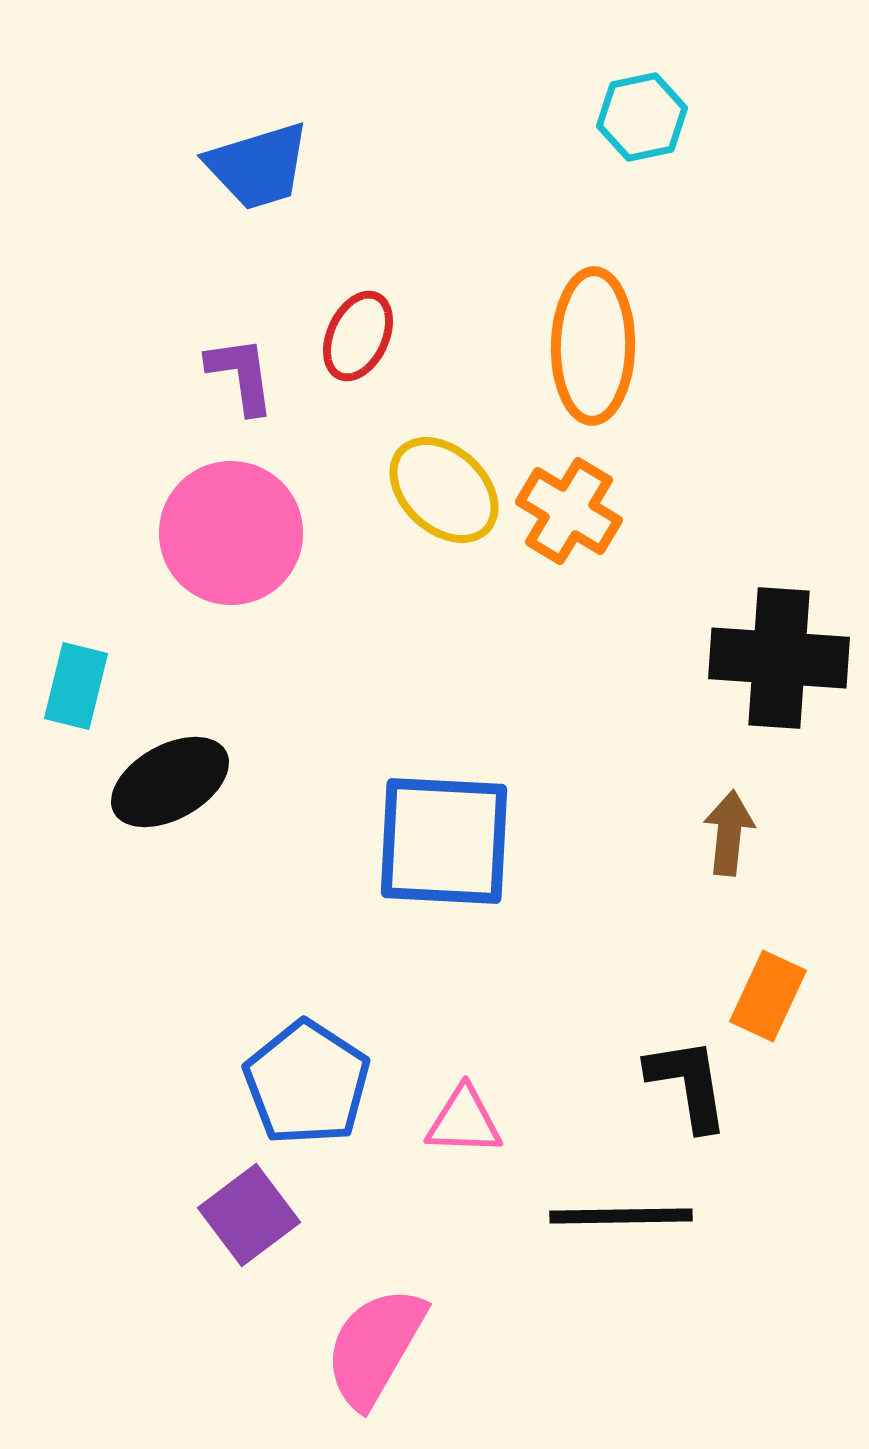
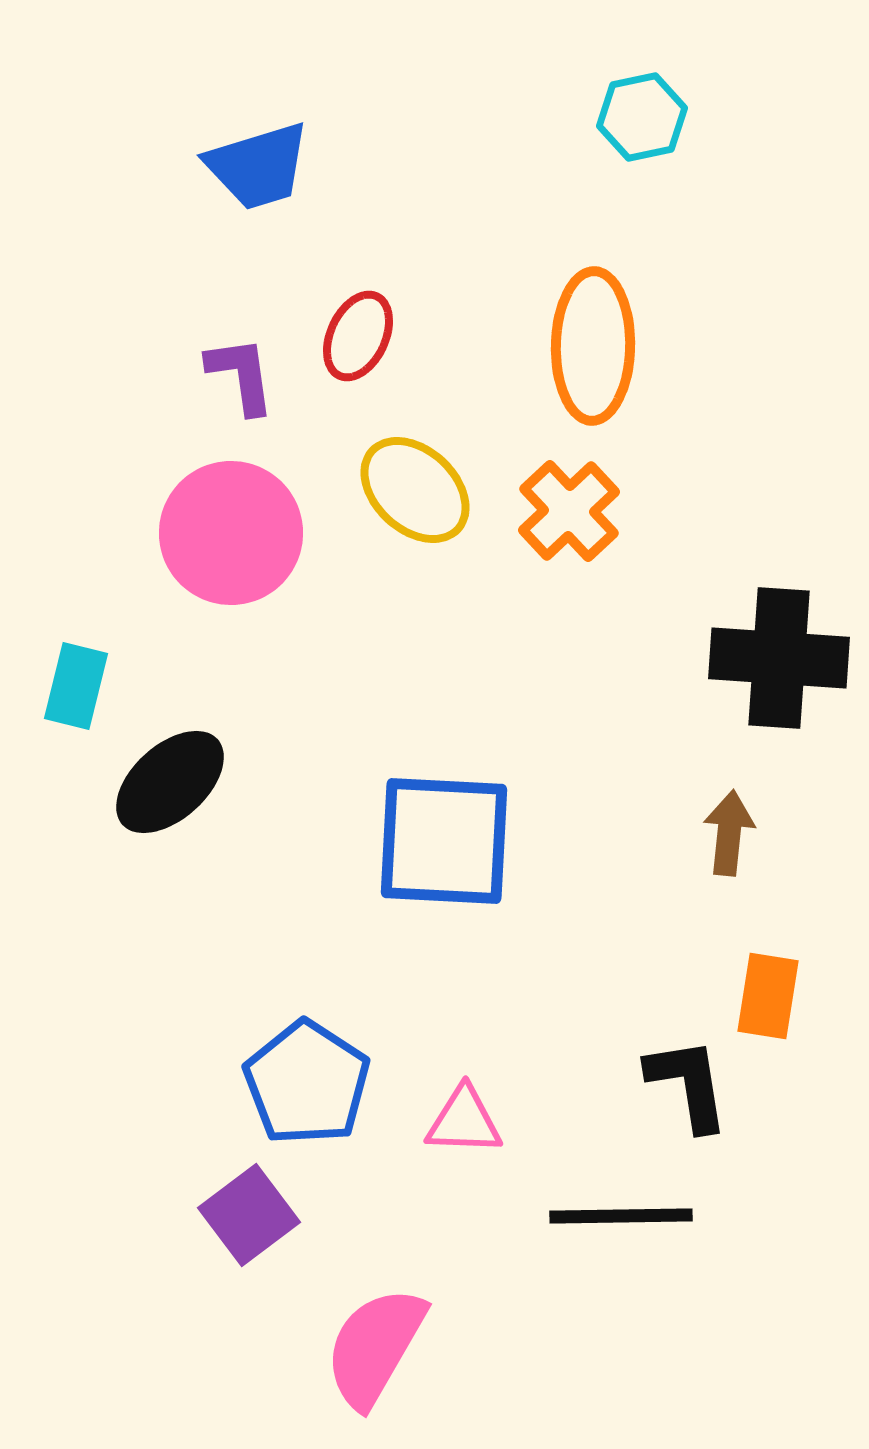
yellow ellipse: moved 29 px left
orange cross: rotated 16 degrees clockwise
black ellipse: rotated 13 degrees counterclockwise
orange rectangle: rotated 16 degrees counterclockwise
